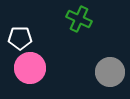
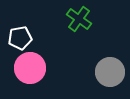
green cross: rotated 10 degrees clockwise
white pentagon: rotated 10 degrees counterclockwise
